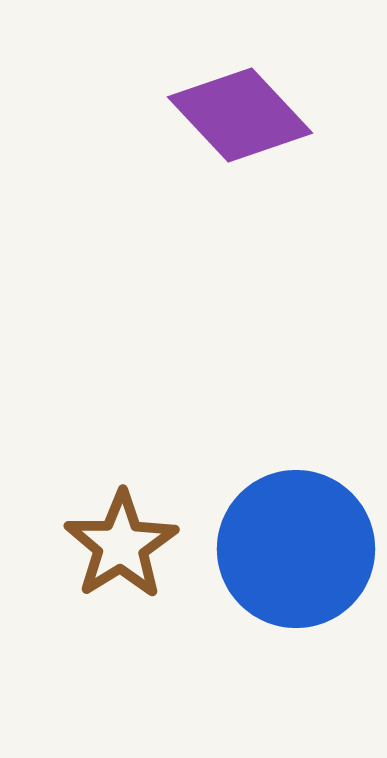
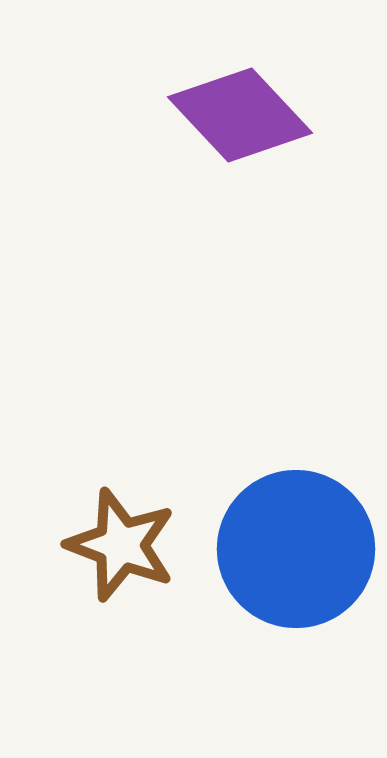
brown star: rotated 19 degrees counterclockwise
